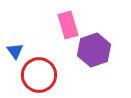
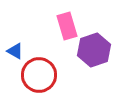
pink rectangle: moved 1 px left, 1 px down
blue triangle: rotated 24 degrees counterclockwise
